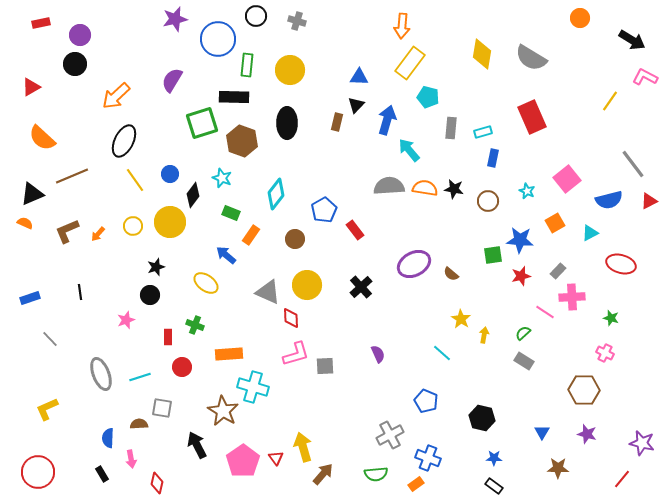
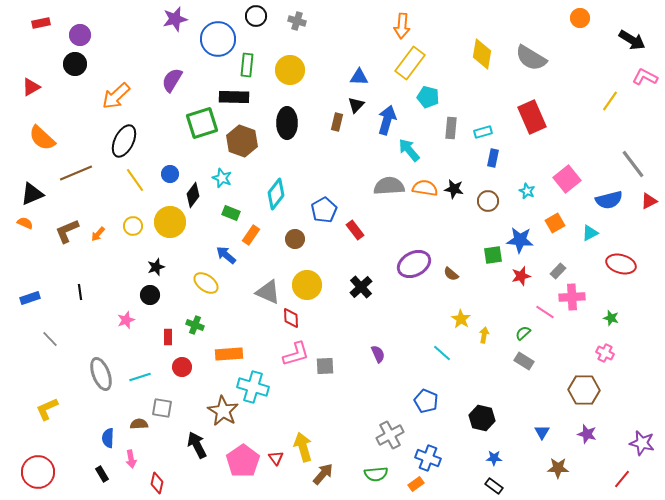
brown line at (72, 176): moved 4 px right, 3 px up
